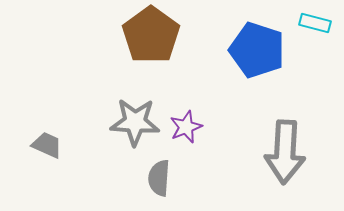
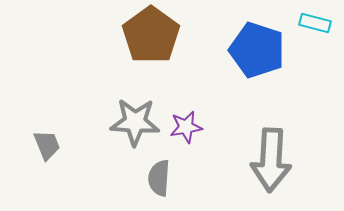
purple star: rotated 12 degrees clockwise
gray trapezoid: rotated 44 degrees clockwise
gray arrow: moved 14 px left, 8 px down
